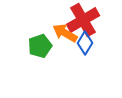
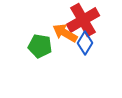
green pentagon: rotated 30 degrees clockwise
